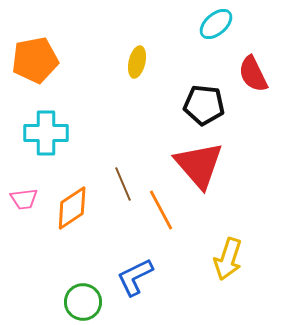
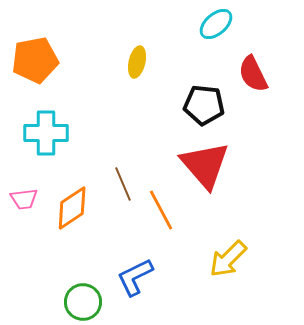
red triangle: moved 6 px right
yellow arrow: rotated 27 degrees clockwise
